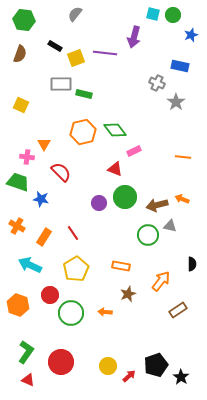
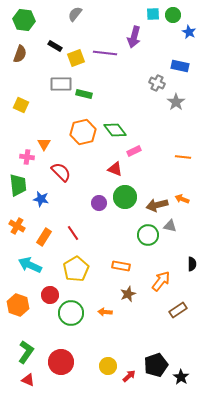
cyan square at (153, 14): rotated 16 degrees counterclockwise
blue star at (191, 35): moved 2 px left, 3 px up; rotated 24 degrees counterclockwise
green trapezoid at (18, 182): moved 3 px down; rotated 65 degrees clockwise
